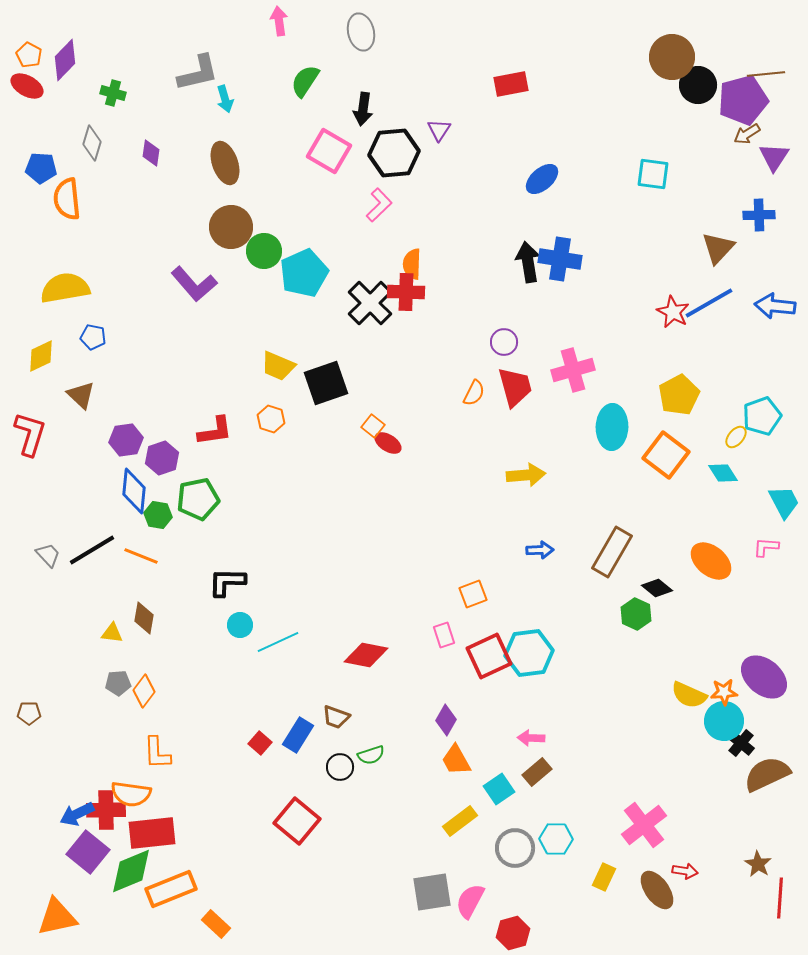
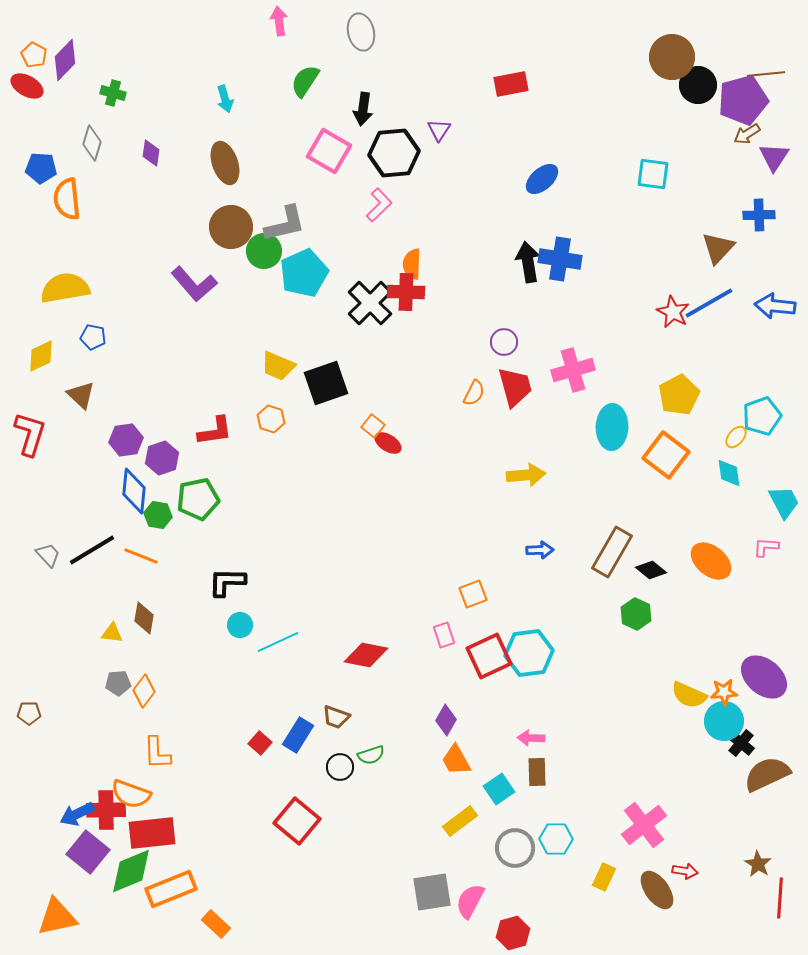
orange pentagon at (29, 55): moved 5 px right
gray L-shape at (198, 73): moved 87 px right, 151 px down
cyan diamond at (723, 473): moved 6 px right; rotated 24 degrees clockwise
black diamond at (657, 588): moved 6 px left, 18 px up
brown rectangle at (537, 772): rotated 52 degrees counterclockwise
orange semicircle at (131, 794): rotated 12 degrees clockwise
